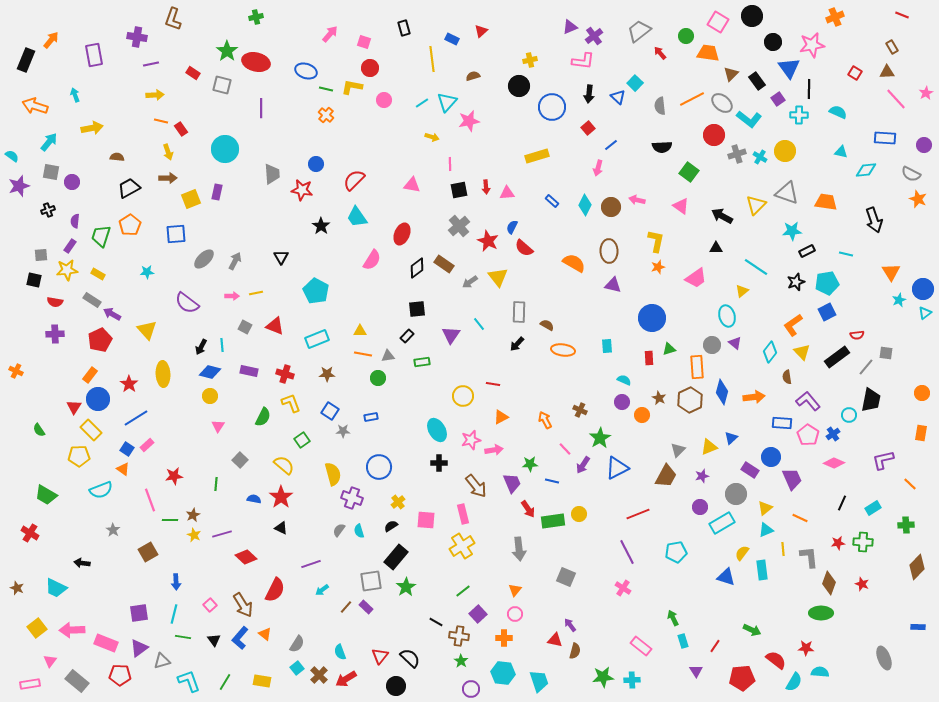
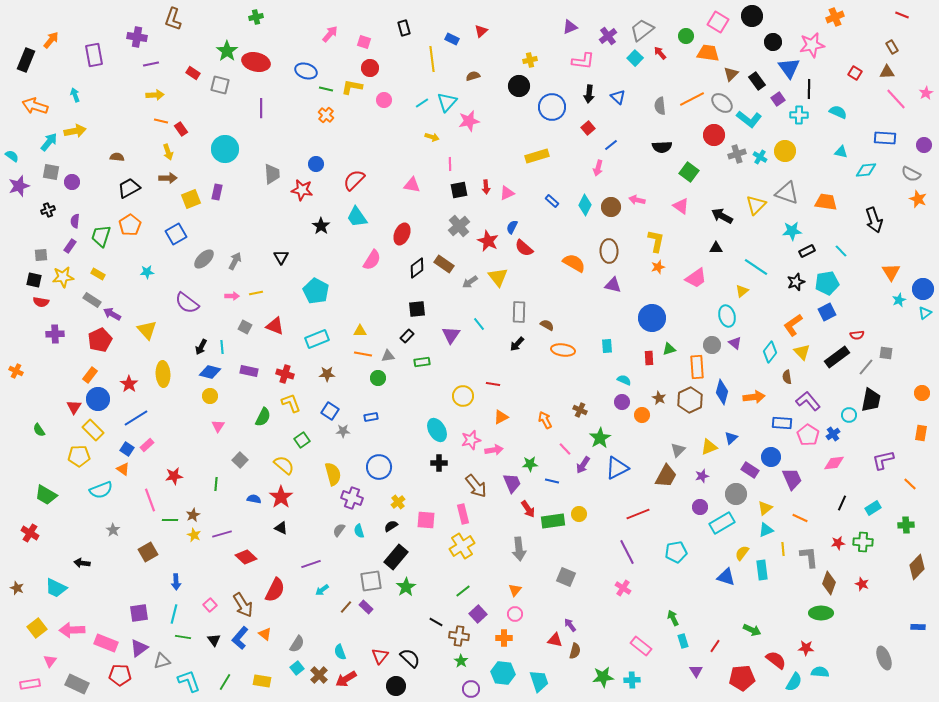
gray trapezoid at (639, 31): moved 3 px right, 1 px up
purple cross at (594, 36): moved 14 px right
cyan square at (635, 83): moved 25 px up
gray square at (222, 85): moved 2 px left
yellow arrow at (92, 128): moved 17 px left, 3 px down
pink triangle at (507, 193): rotated 21 degrees counterclockwise
blue square at (176, 234): rotated 25 degrees counterclockwise
cyan line at (846, 254): moved 5 px left, 3 px up; rotated 32 degrees clockwise
yellow star at (67, 270): moved 4 px left, 7 px down
red semicircle at (55, 302): moved 14 px left
cyan line at (222, 345): moved 2 px down
yellow rectangle at (91, 430): moved 2 px right
pink diamond at (834, 463): rotated 30 degrees counterclockwise
gray rectangle at (77, 681): moved 3 px down; rotated 15 degrees counterclockwise
